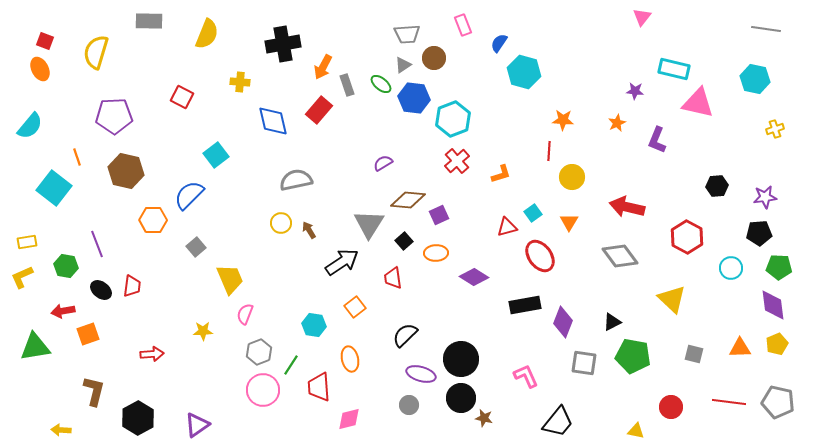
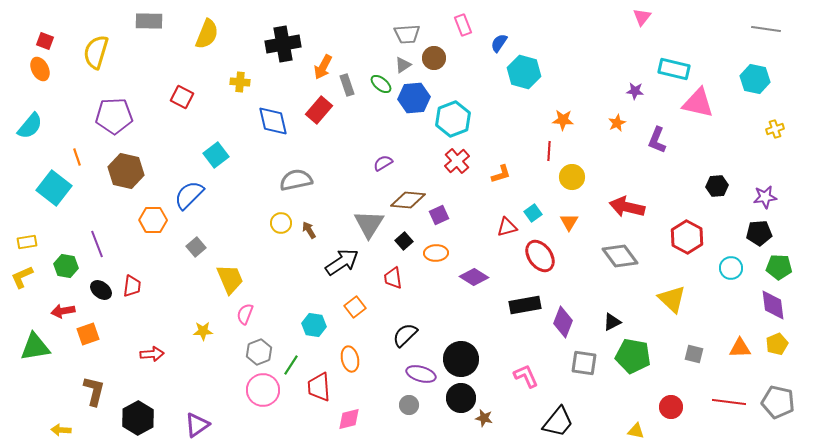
blue hexagon at (414, 98): rotated 12 degrees counterclockwise
